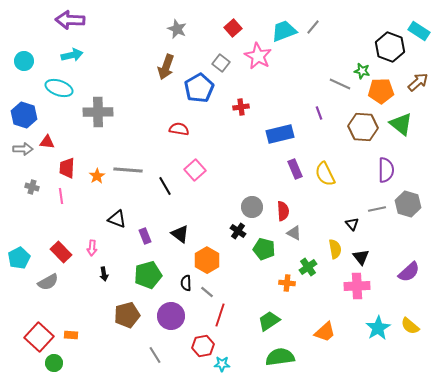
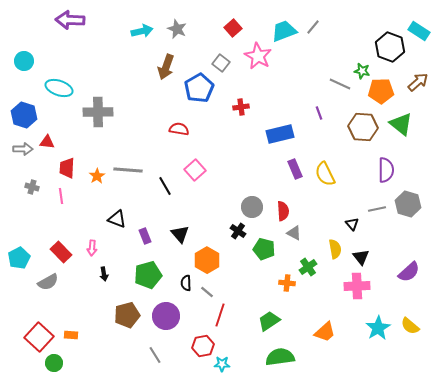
cyan arrow at (72, 55): moved 70 px right, 24 px up
black triangle at (180, 234): rotated 12 degrees clockwise
purple circle at (171, 316): moved 5 px left
